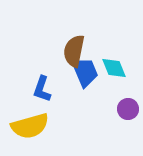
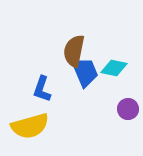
cyan diamond: rotated 56 degrees counterclockwise
